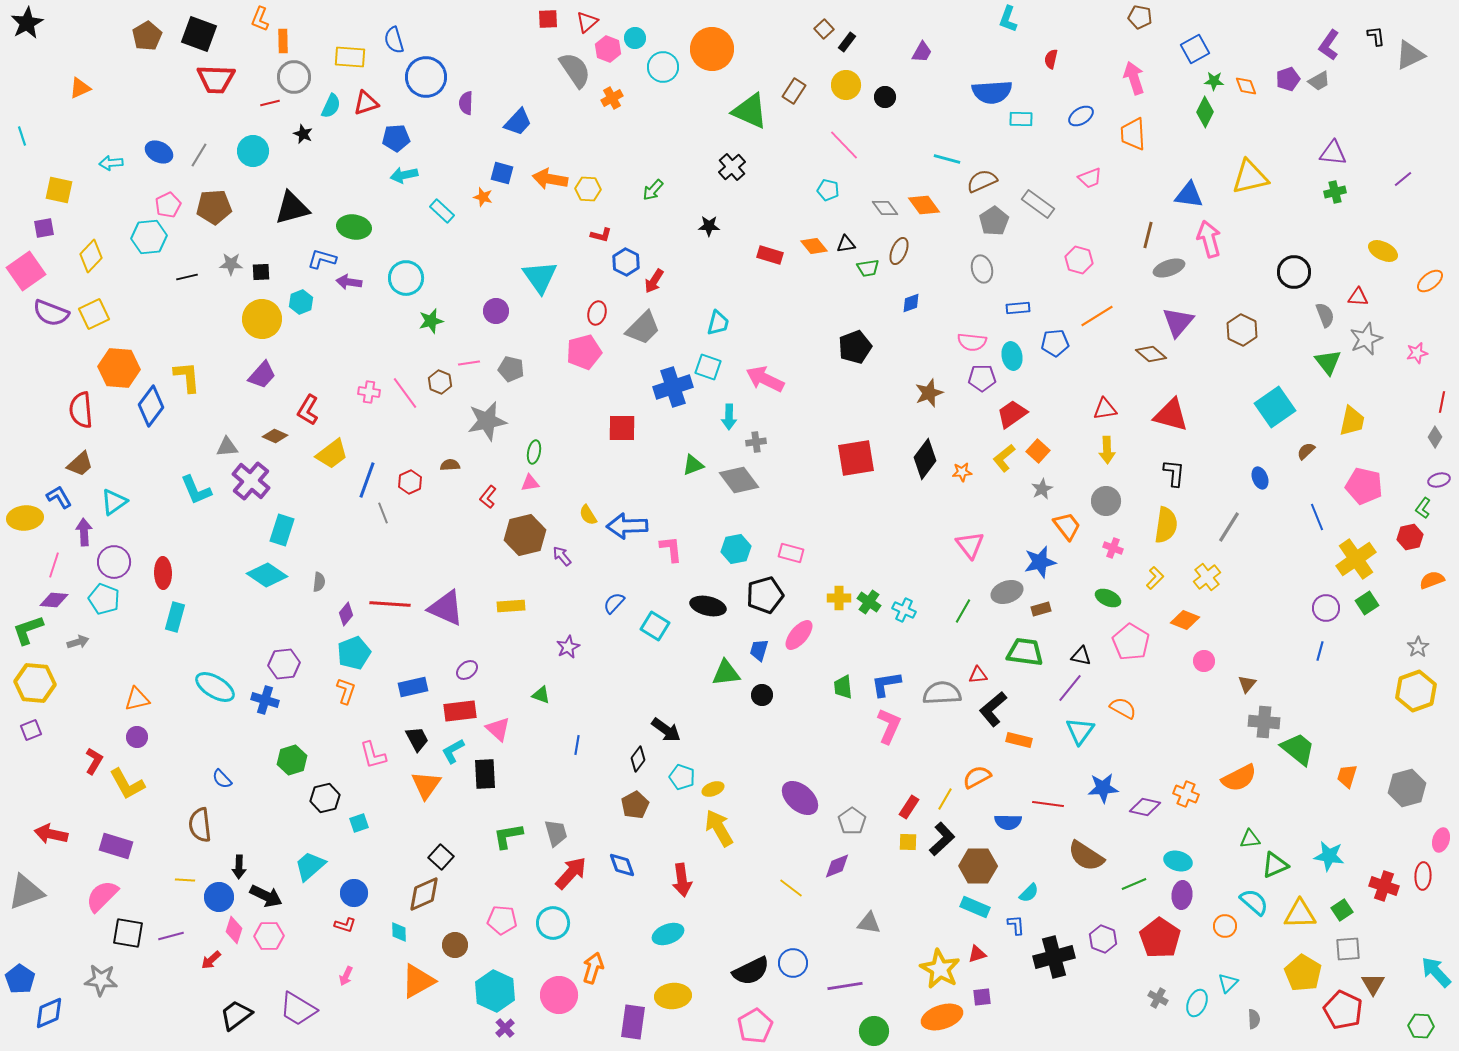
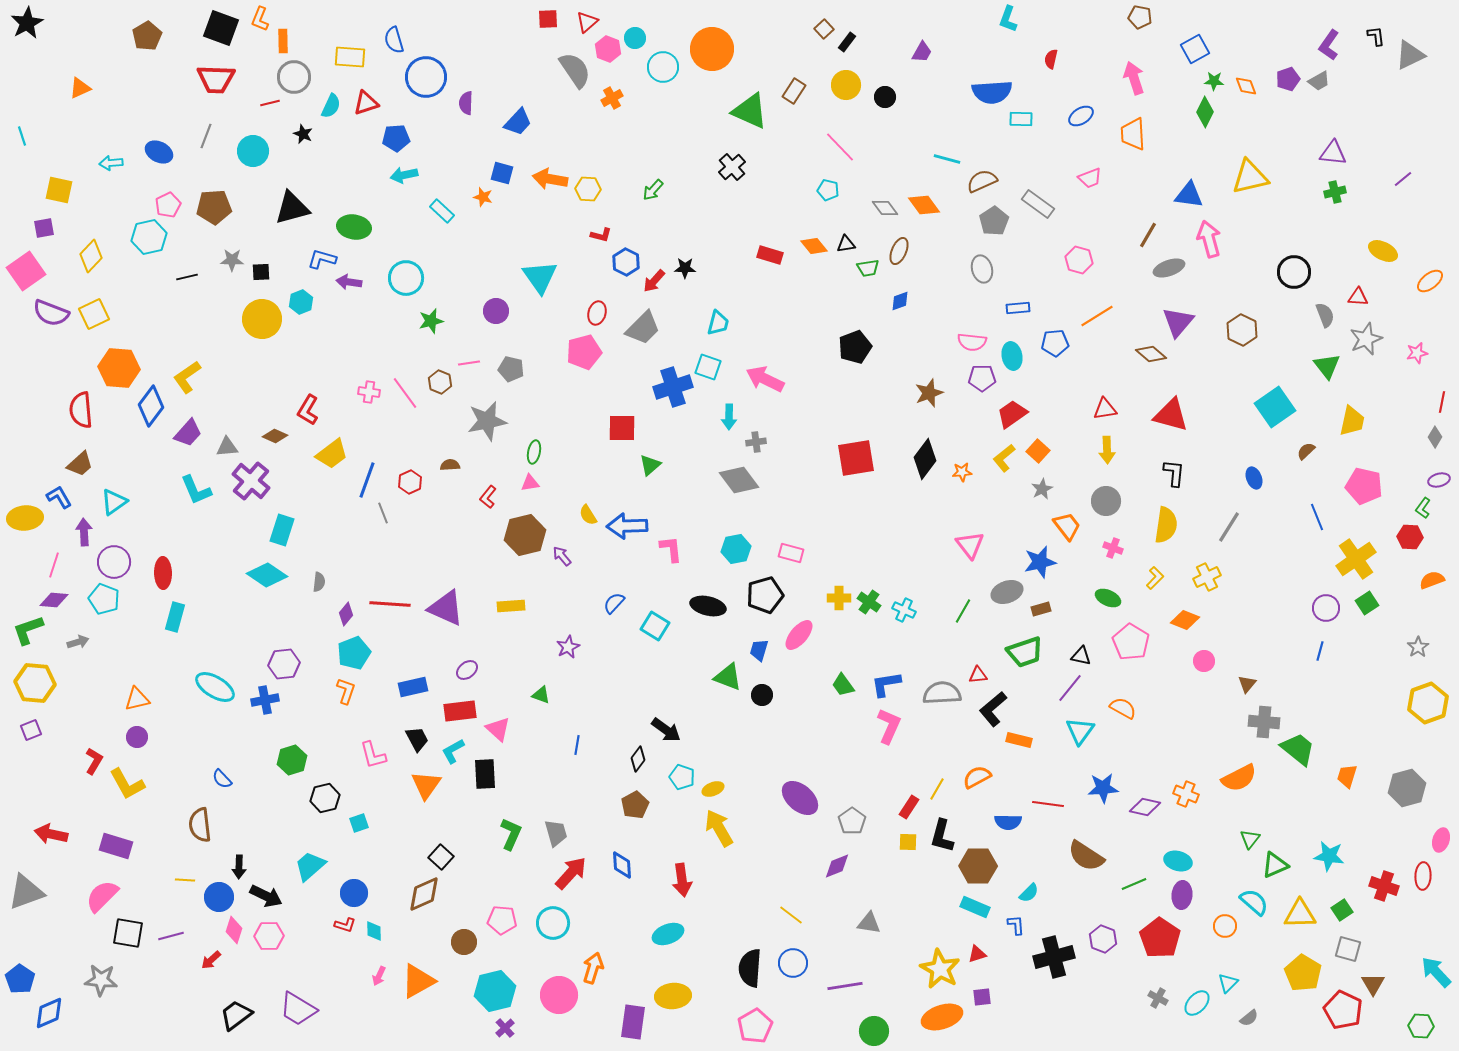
black square at (199, 34): moved 22 px right, 6 px up
pink line at (844, 145): moved 4 px left, 2 px down
gray line at (199, 155): moved 7 px right, 19 px up; rotated 10 degrees counterclockwise
black star at (709, 226): moved 24 px left, 42 px down
brown line at (1148, 235): rotated 16 degrees clockwise
cyan hexagon at (149, 237): rotated 8 degrees counterclockwise
gray star at (231, 264): moved 1 px right, 4 px up
red arrow at (654, 281): rotated 10 degrees clockwise
blue diamond at (911, 303): moved 11 px left, 2 px up
green triangle at (1328, 362): moved 1 px left, 4 px down
purple trapezoid at (262, 375): moved 74 px left, 58 px down
yellow L-shape at (187, 377): rotated 120 degrees counterclockwise
green triangle at (693, 465): moved 43 px left; rotated 20 degrees counterclockwise
blue ellipse at (1260, 478): moved 6 px left
red hexagon at (1410, 537): rotated 15 degrees clockwise
yellow cross at (1207, 577): rotated 12 degrees clockwise
green trapezoid at (1025, 652): rotated 153 degrees clockwise
green triangle at (726, 673): moved 2 px right, 4 px down; rotated 28 degrees clockwise
green trapezoid at (843, 687): moved 2 px up; rotated 30 degrees counterclockwise
yellow hexagon at (1416, 691): moved 12 px right, 12 px down
blue cross at (265, 700): rotated 28 degrees counterclockwise
yellow line at (945, 799): moved 8 px left, 10 px up
green L-shape at (508, 836): moved 3 px right, 2 px up; rotated 124 degrees clockwise
black L-shape at (942, 839): moved 3 px up; rotated 148 degrees clockwise
green triangle at (1250, 839): rotated 45 degrees counterclockwise
blue diamond at (622, 865): rotated 16 degrees clockwise
yellow line at (791, 888): moved 27 px down
cyan diamond at (399, 932): moved 25 px left, 1 px up
brown circle at (455, 945): moved 9 px right, 3 px up
gray square at (1348, 949): rotated 20 degrees clockwise
black semicircle at (751, 971): moved 1 px left, 3 px up; rotated 120 degrees clockwise
pink arrow at (346, 976): moved 33 px right
cyan hexagon at (495, 991): rotated 21 degrees clockwise
cyan ellipse at (1197, 1003): rotated 20 degrees clockwise
gray semicircle at (1254, 1019): moved 5 px left, 1 px up; rotated 54 degrees clockwise
